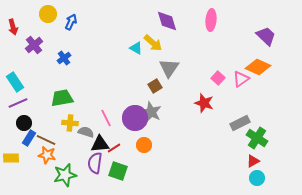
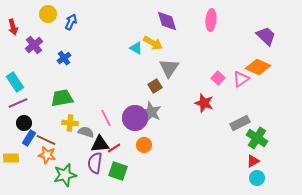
yellow arrow: rotated 12 degrees counterclockwise
